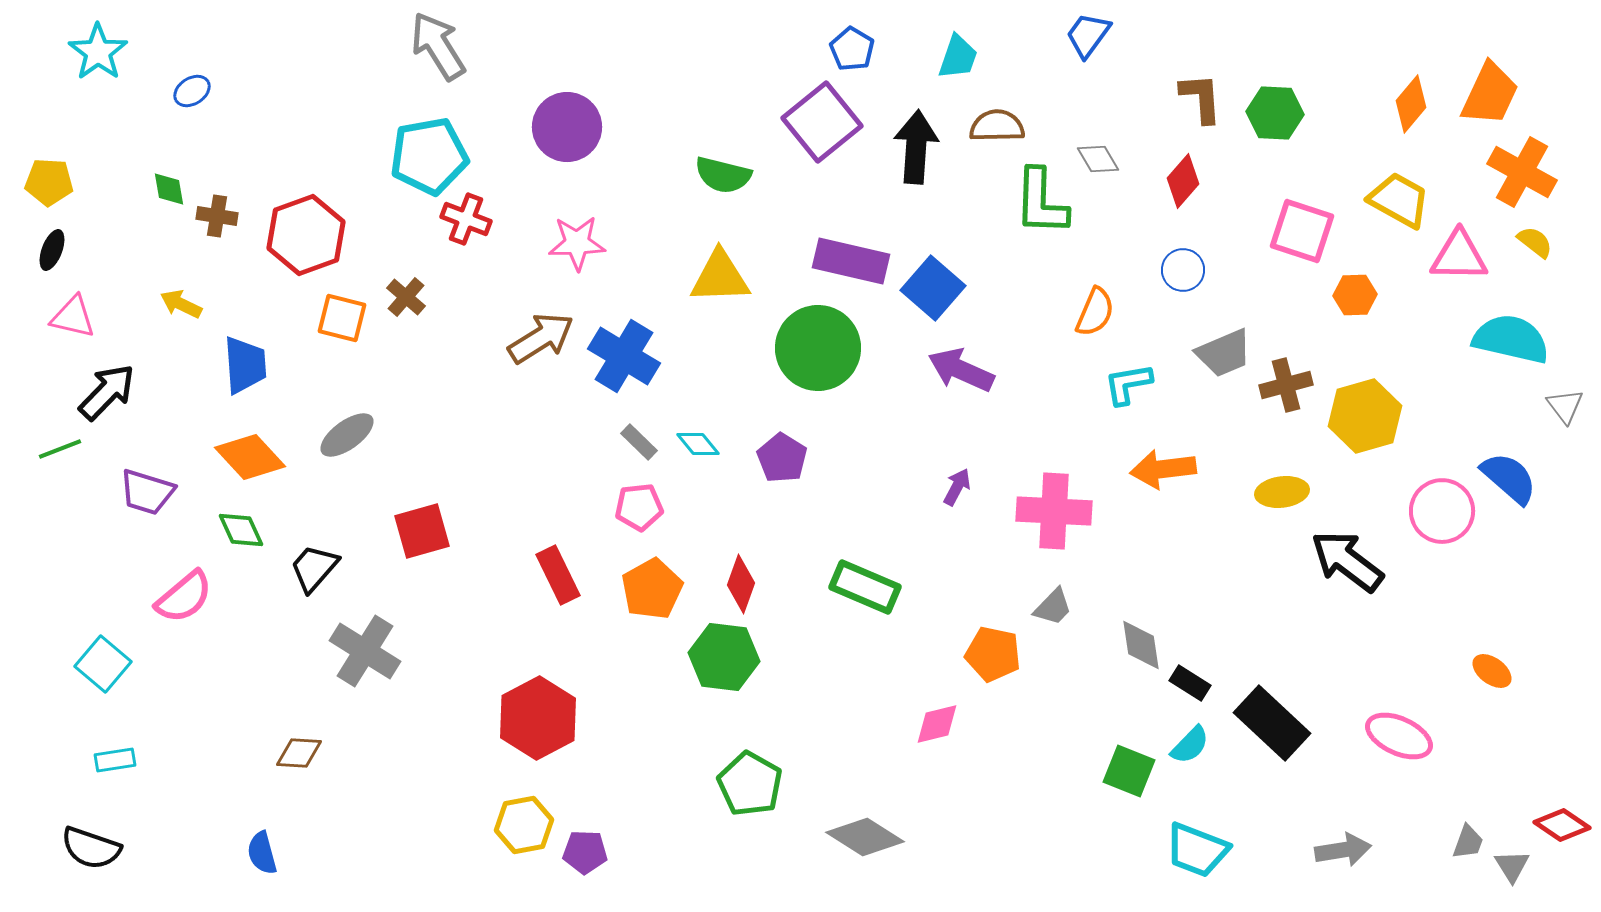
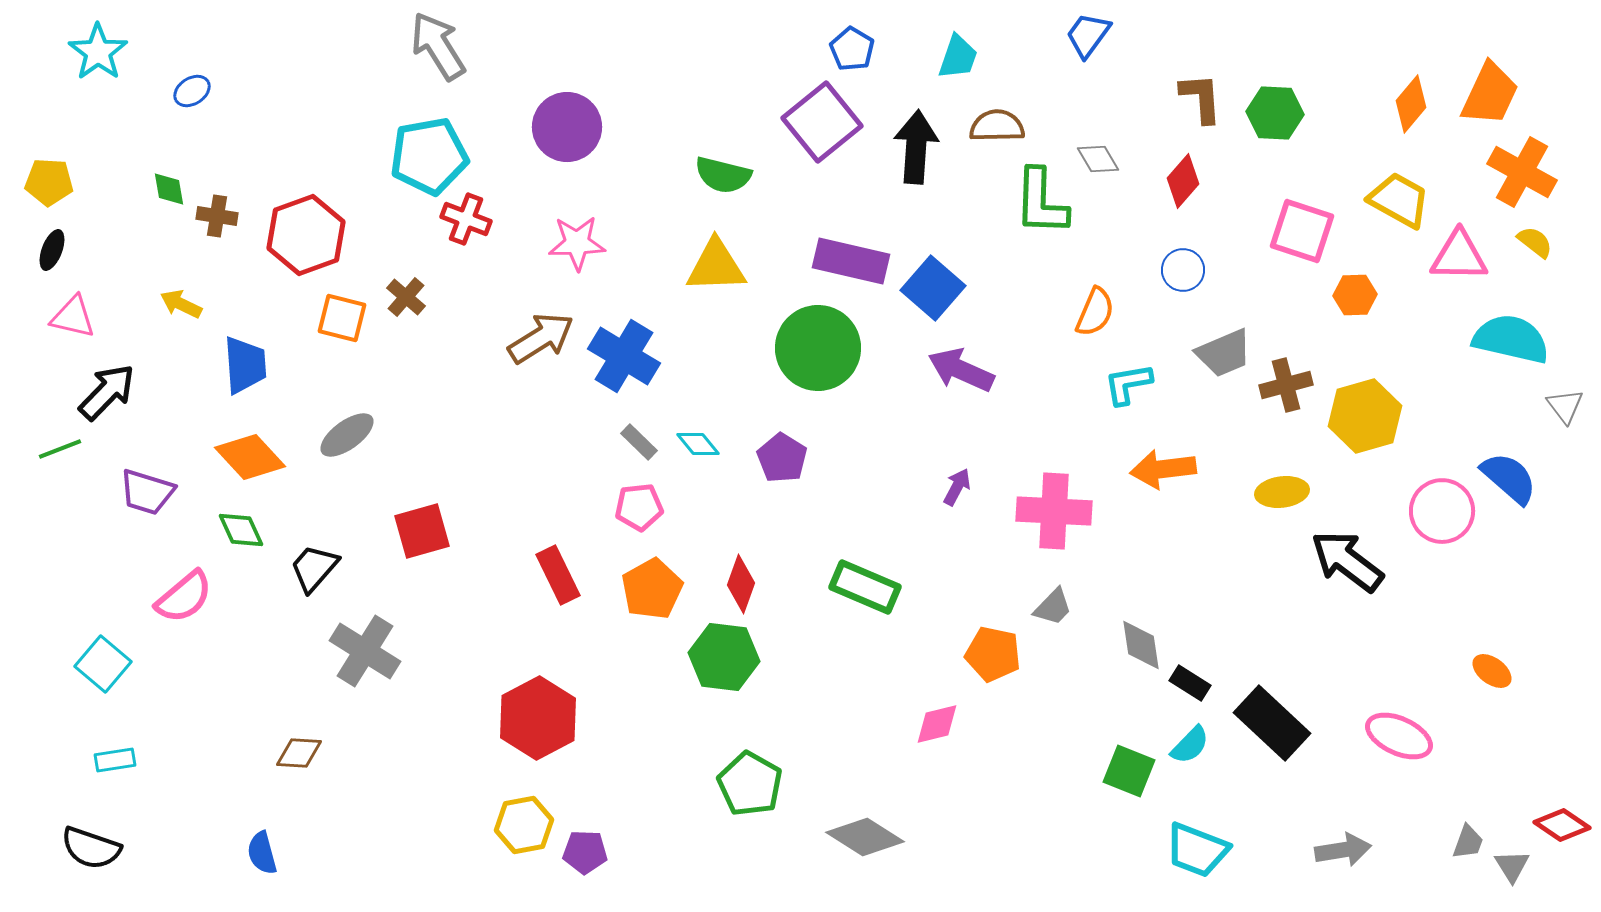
yellow triangle at (720, 277): moved 4 px left, 11 px up
